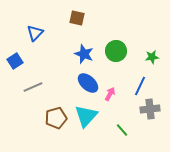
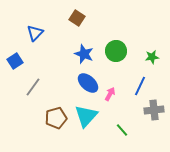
brown square: rotated 21 degrees clockwise
gray line: rotated 30 degrees counterclockwise
gray cross: moved 4 px right, 1 px down
